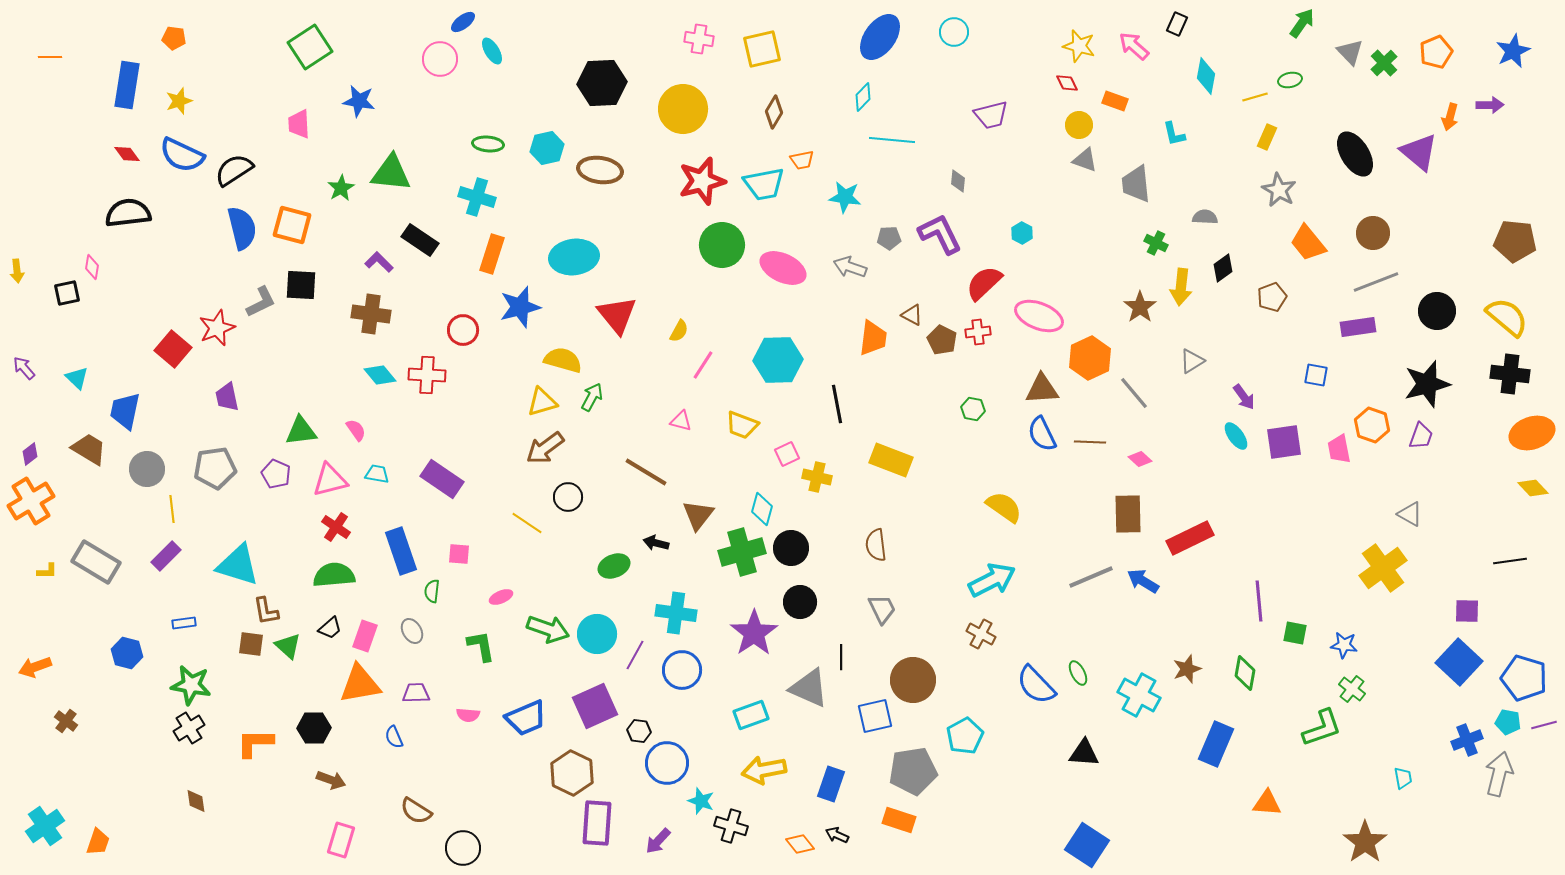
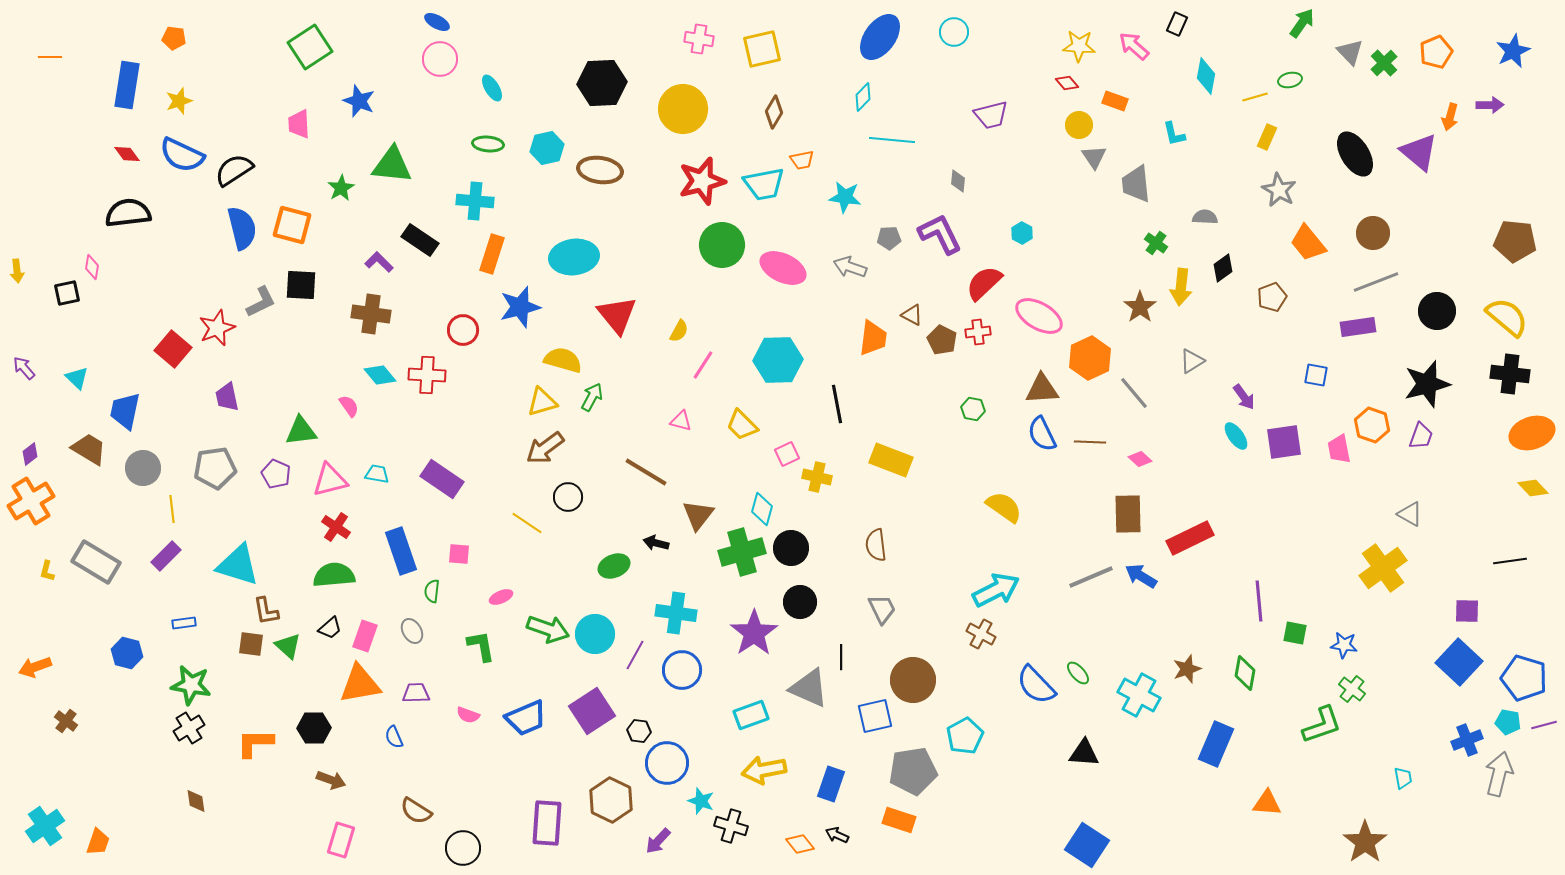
blue ellipse at (463, 22): moved 26 px left; rotated 65 degrees clockwise
yellow star at (1079, 46): rotated 12 degrees counterclockwise
cyan ellipse at (492, 51): moved 37 px down
red diamond at (1067, 83): rotated 15 degrees counterclockwise
blue star at (359, 101): rotated 12 degrees clockwise
gray triangle at (1085, 160): moved 9 px right, 3 px up; rotated 36 degrees clockwise
green triangle at (391, 173): moved 1 px right, 8 px up
cyan cross at (477, 197): moved 2 px left, 4 px down; rotated 12 degrees counterclockwise
green cross at (1156, 243): rotated 10 degrees clockwise
pink ellipse at (1039, 316): rotated 9 degrees clockwise
yellow trapezoid at (742, 425): rotated 24 degrees clockwise
pink semicircle at (356, 430): moved 7 px left, 24 px up
gray circle at (147, 469): moved 4 px left, 1 px up
yellow L-shape at (47, 571): rotated 105 degrees clockwise
cyan arrow at (992, 580): moved 4 px right, 10 px down
blue arrow at (1143, 581): moved 2 px left, 5 px up
cyan circle at (597, 634): moved 2 px left
green ellipse at (1078, 673): rotated 15 degrees counterclockwise
purple square at (595, 706): moved 3 px left, 5 px down; rotated 9 degrees counterclockwise
pink semicircle at (468, 715): rotated 15 degrees clockwise
green L-shape at (1322, 728): moved 3 px up
brown hexagon at (572, 773): moved 39 px right, 27 px down
purple rectangle at (597, 823): moved 50 px left
